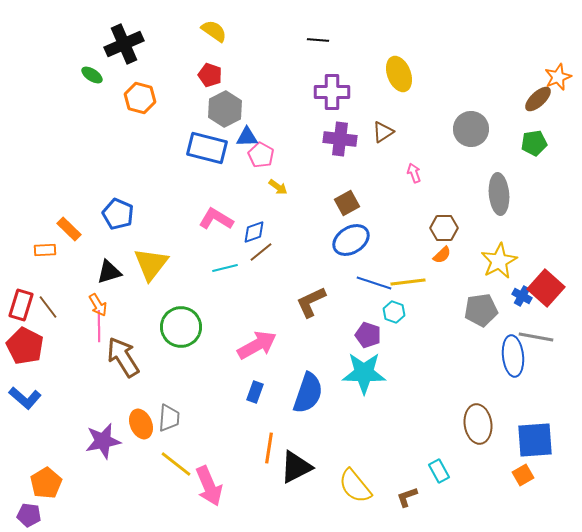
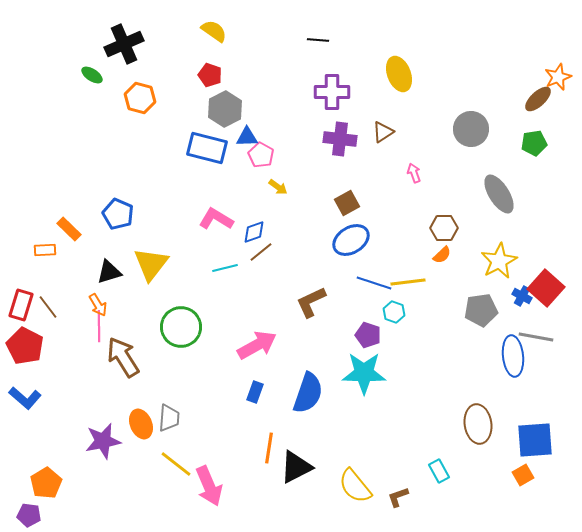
gray ellipse at (499, 194): rotated 27 degrees counterclockwise
brown L-shape at (407, 497): moved 9 px left
